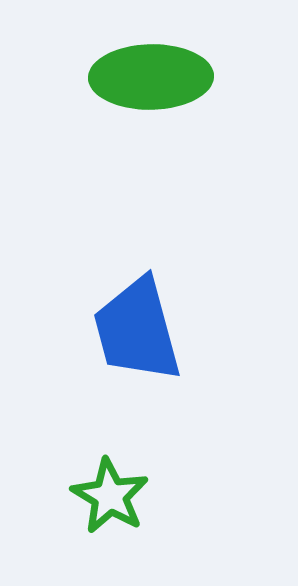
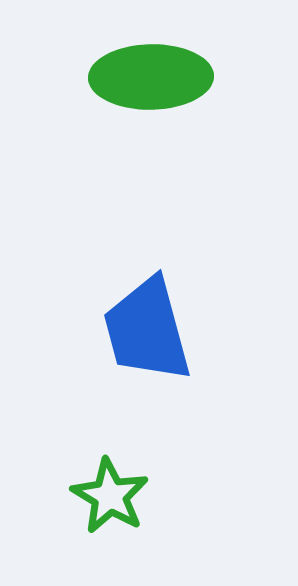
blue trapezoid: moved 10 px right
